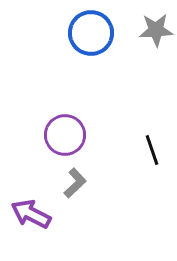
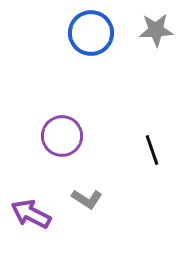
purple circle: moved 3 px left, 1 px down
gray L-shape: moved 12 px right, 16 px down; rotated 76 degrees clockwise
